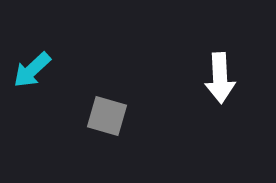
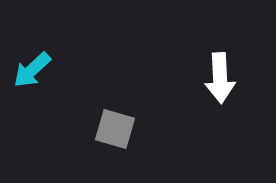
gray square: moved 8 px right, 13 px down
